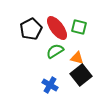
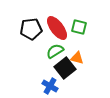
black pentagon: rotated 20 degrees clockwise
black square: moved 16 px left, 7 px up
blue cross: moved 1 px down
